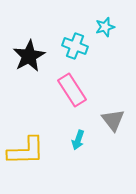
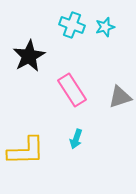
cyan cross: moved 3 px left, 21 px up
gray triangle: moved 7 px right, 23 px up; rotated 50 degrees clockwise
cyan arrow: moved 2 px left, 1 px up
